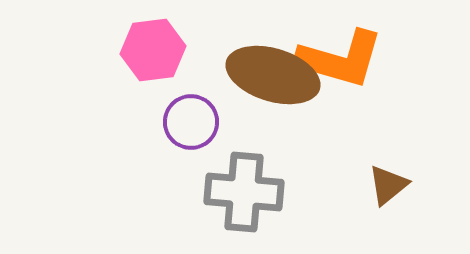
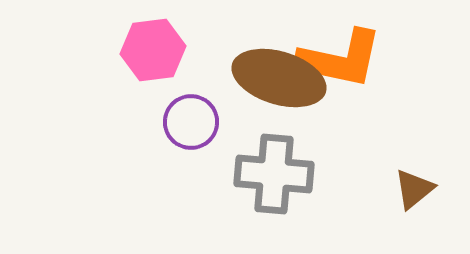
orange L-shape: rotated 4 degrees counterclockwise
brown ellipse: moved 6 px right, 3 px down
brown triangle: moved 26 px right, 4 px down
gray cross: moved 30 px right, 18 px up
